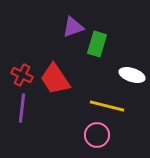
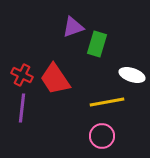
yellow line: moved 4 px up; rotated 24 degrees counterclockwise
pink circle: moved 5 px right, 1 px down
